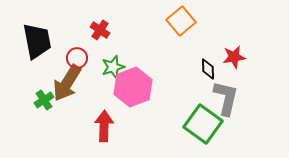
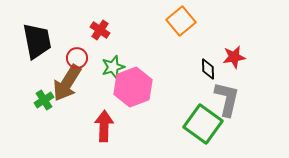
gray L-shape: moved 1 px right, 1 px down
